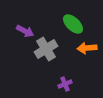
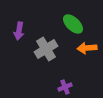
purple arrow: moved 6 px left; rotated 72 degrees clockwise
purple cross: moved 3 px down
